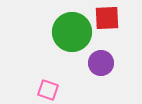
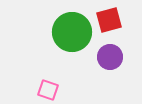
red square: moved 2 px right, 2 px down; rotated 12 degrees counterclockwise
purple circle: moved 9 px right, 6 px up
